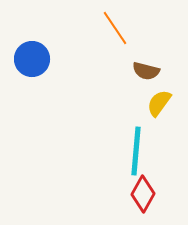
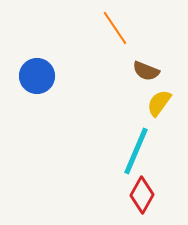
blue circle: moved 5 px right, 17 px down
brown semicircle: rotated 8 degrees clockwise
cyan line: rotated 18 degrees clockwise
red diamond: moved 1 px left, 1 px down
